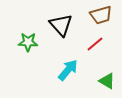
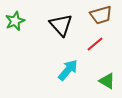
green star: moved 13 px left, 21 px up; rotated 24 degrees counterclockwise
